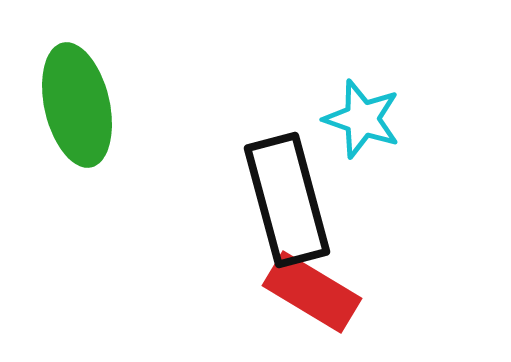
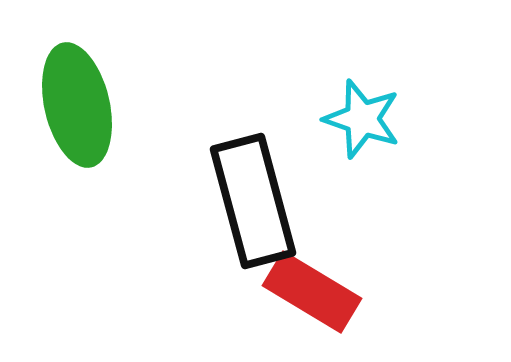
black rectangle: moved 34 px left, 1 px down
